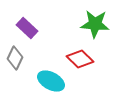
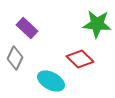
green star: moved 2 px right
